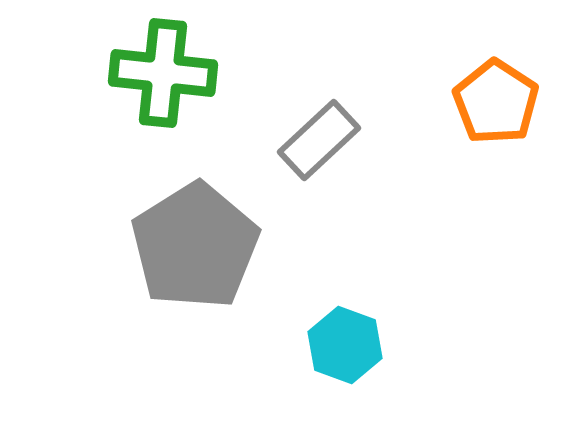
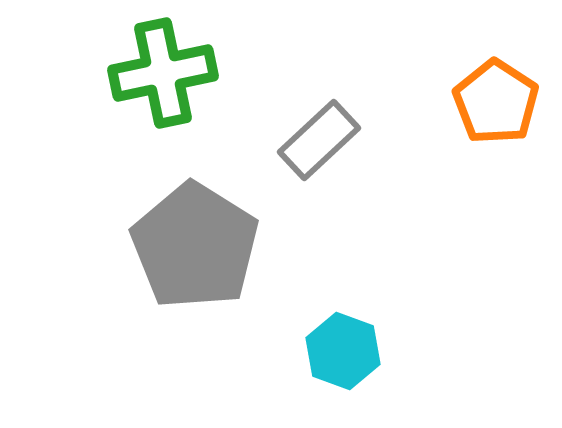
green cross: rotated 18 degrees counterclockwise
gray pentagon: rotated 8 degrees counterclockwise
cyan hexagon: moved 2 px left, 6 px down
